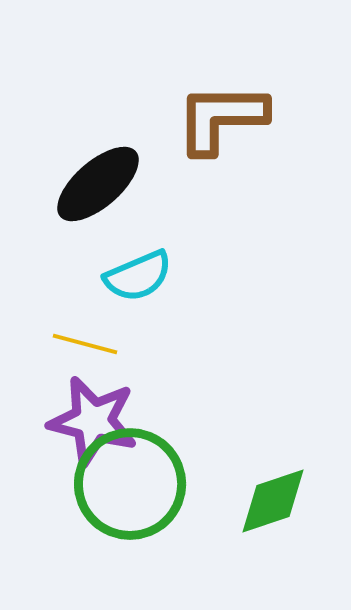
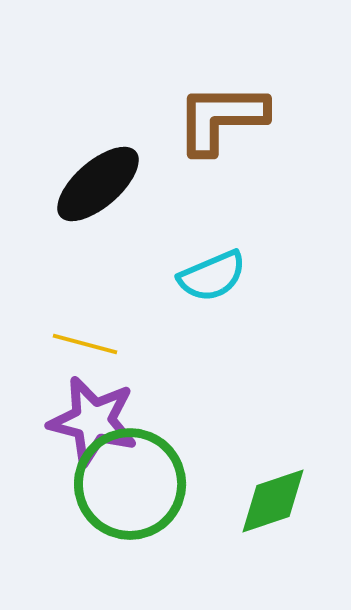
cyan semicircle: moved 74 px right
